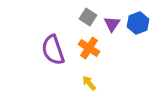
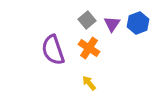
gray square: moved 1 px left, 3 px down; rotated 18 degrees clockwise
